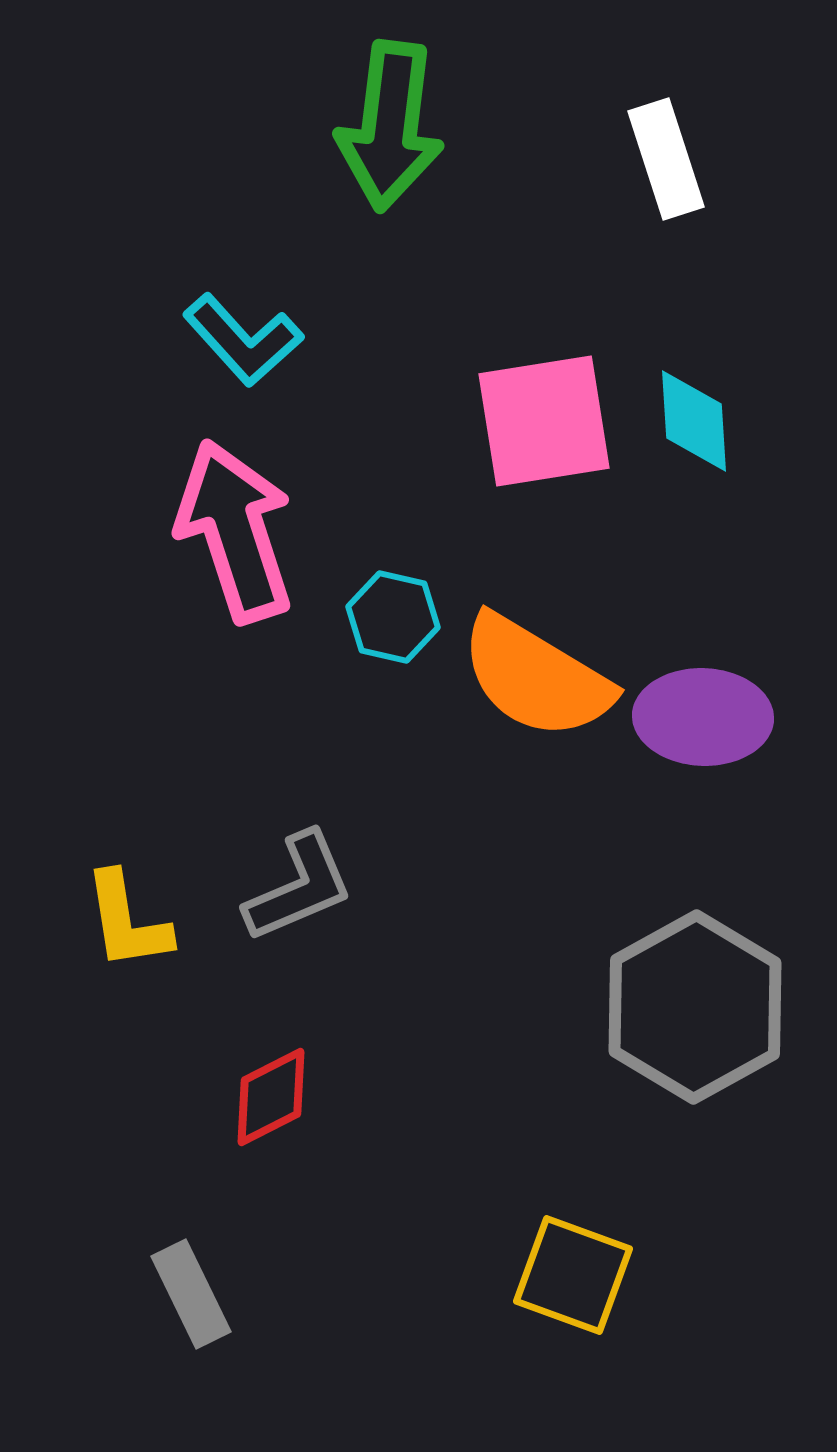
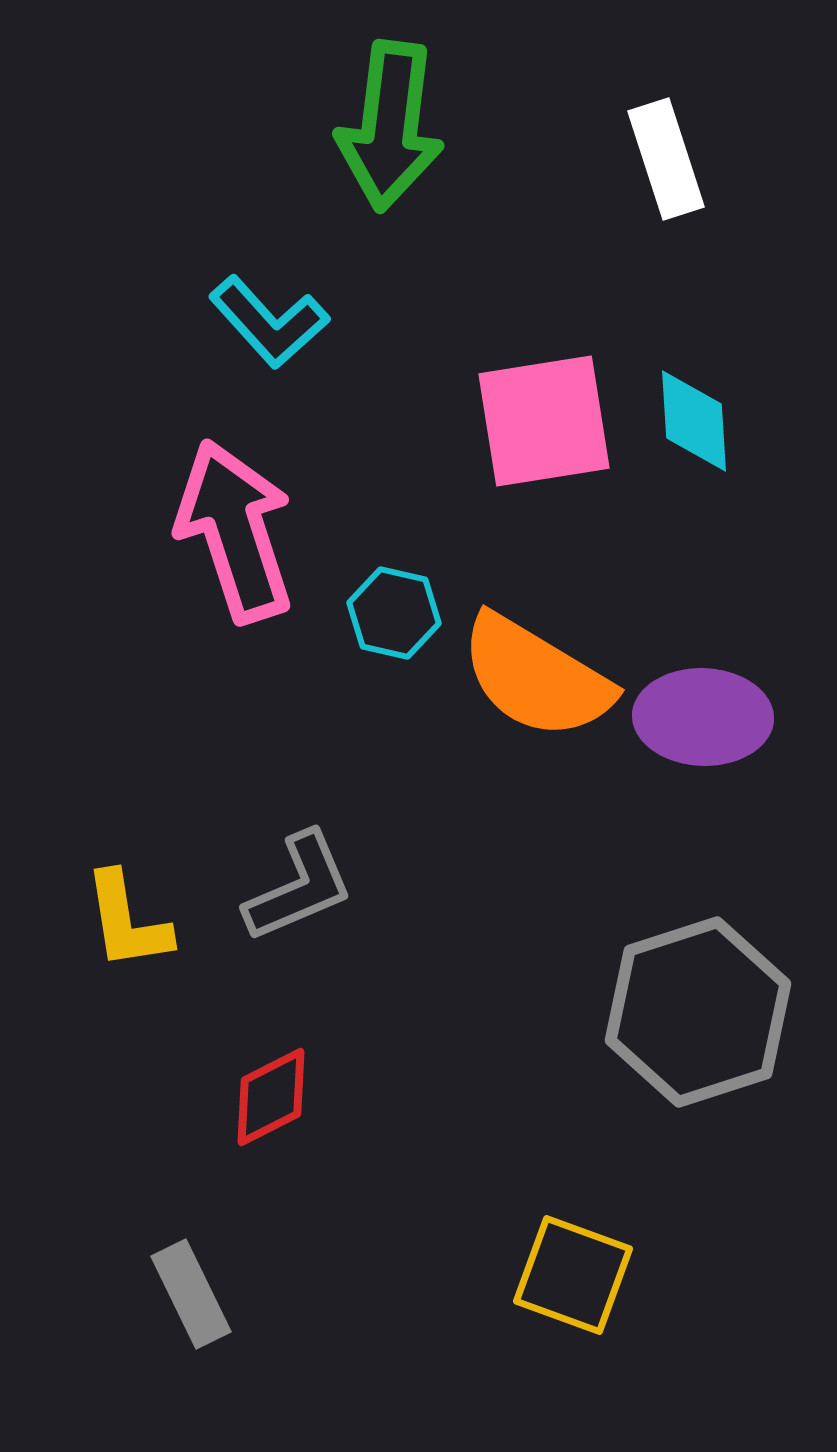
cyan L-shape: moved 26 px right, 18 px up
cyan hexagon: moved 1 px right, 4 px up
gray hexagon: moved 3 px right, 5 px down; rotated 11 degrees clockwise
